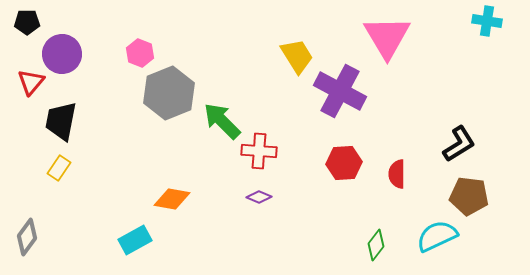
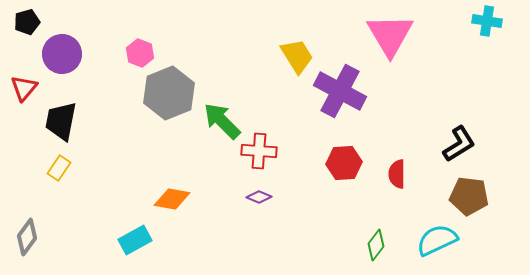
black pentagon: rotated 15 degrees counterclockwise
pink triangle: moved 3 px right, 2 px up
red triangle: moved 7 px left, 6 px down
cyan semicircle: moved 4 px down
